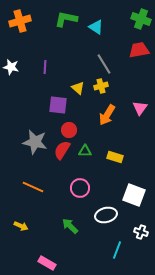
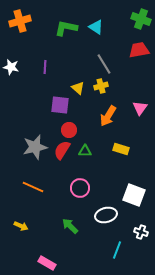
green L-shape: moved 9 px down
purple square: moved 2 px right
orange arrow: moved 1 px right, 1 px down
gray star: moved 5 px down; rotated 25 degrees counterclockwise
yellow rectangle: moved 6 px right, 8 px up
